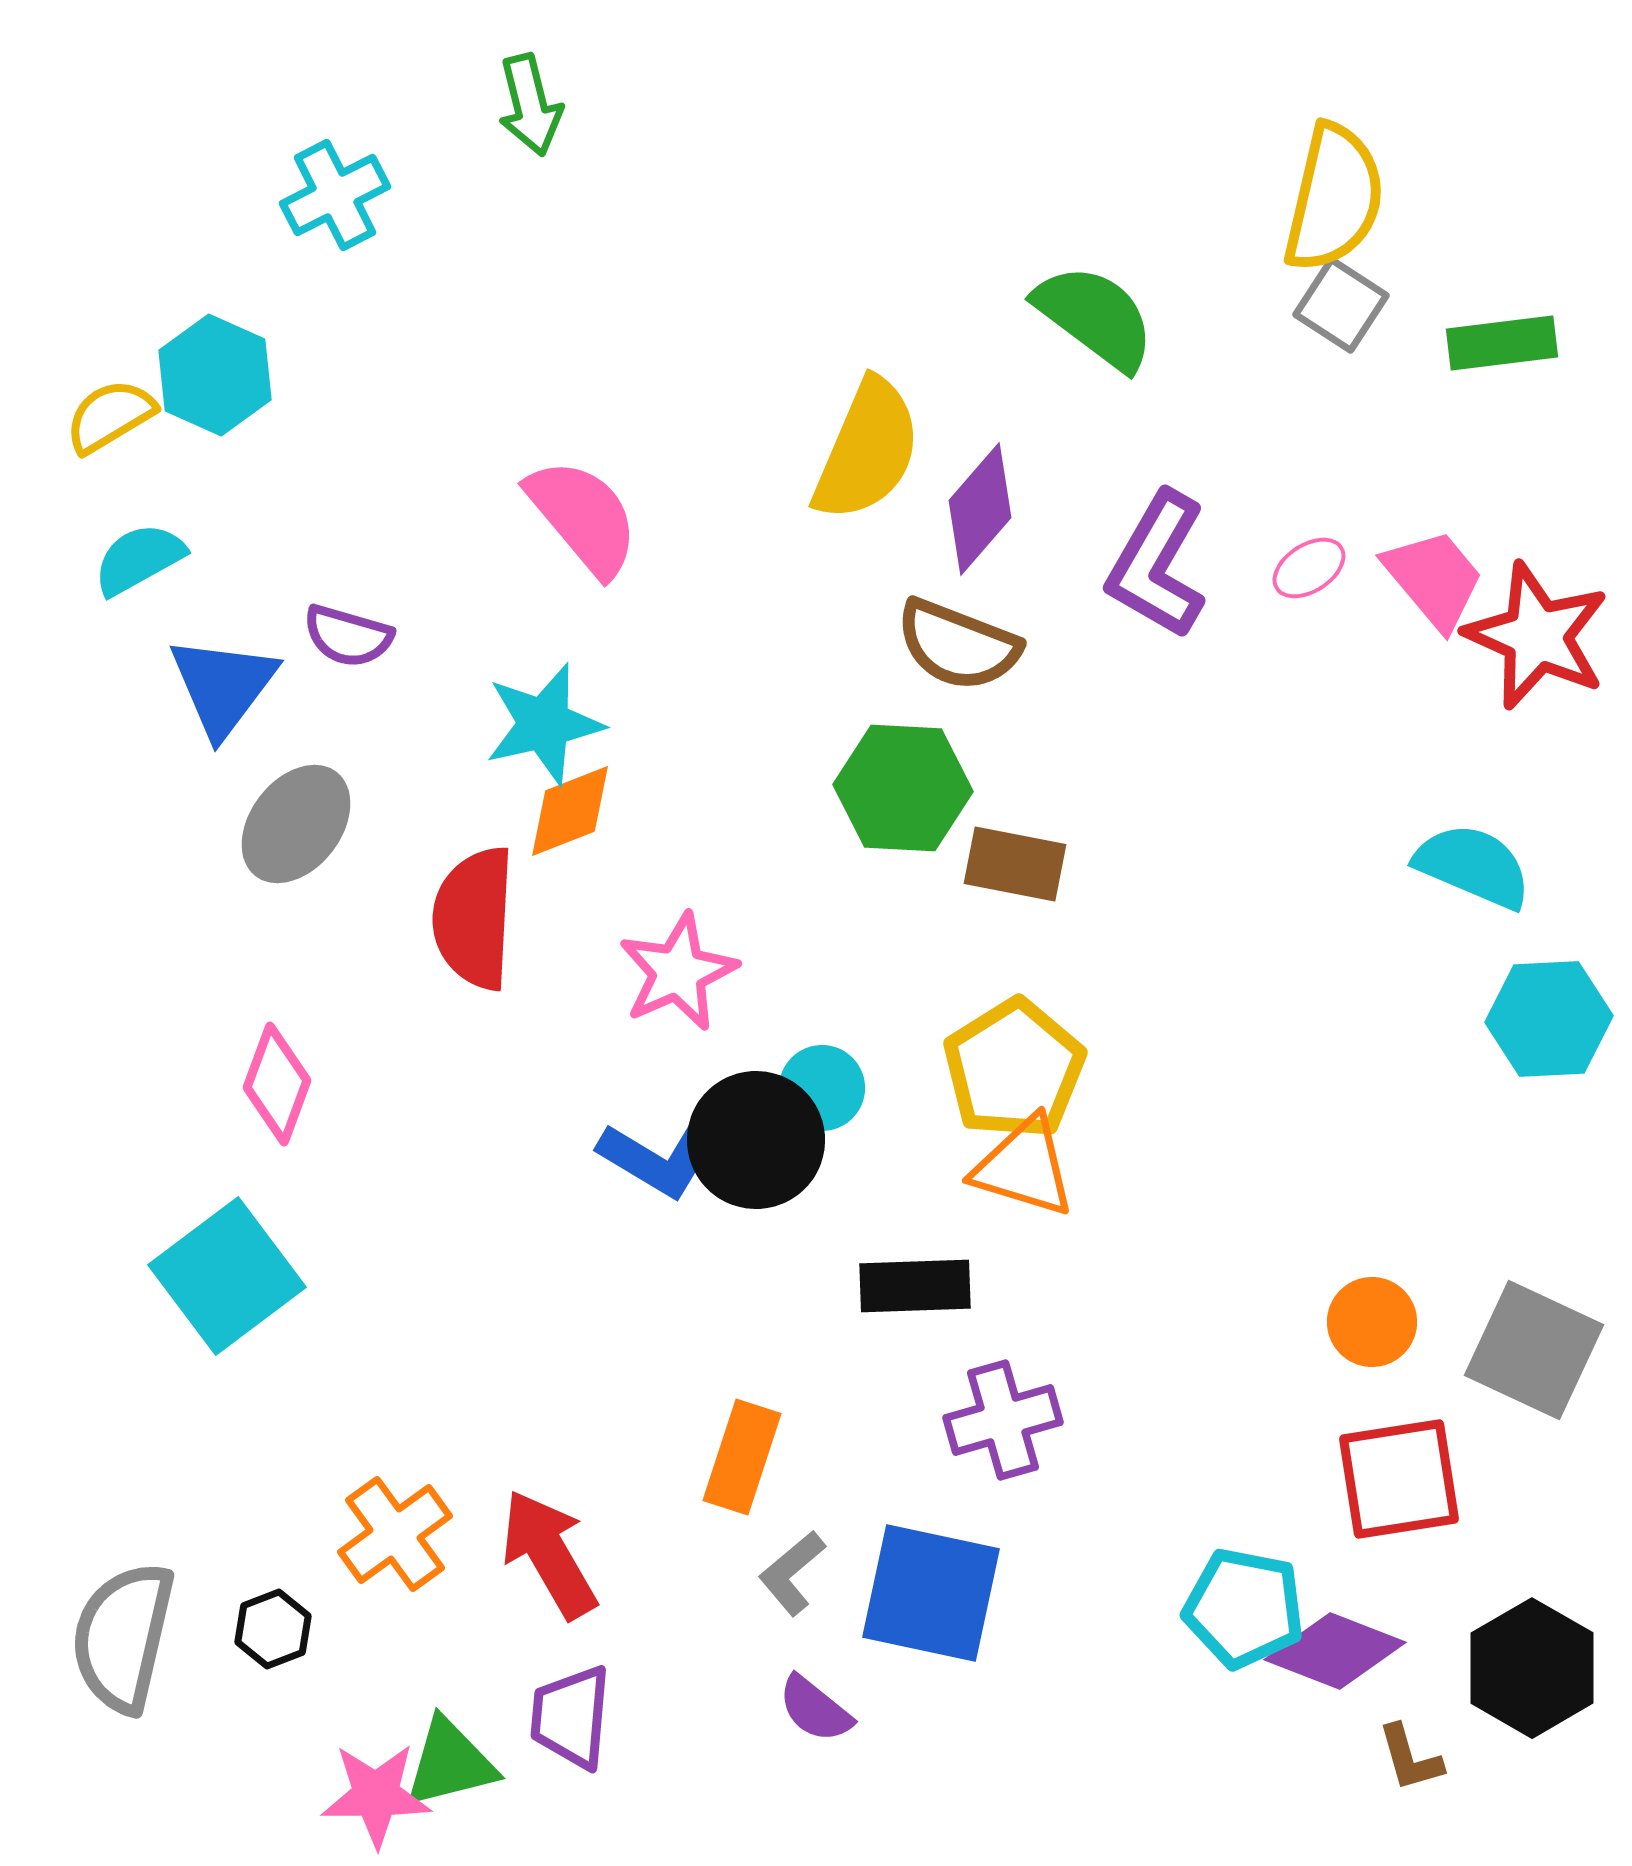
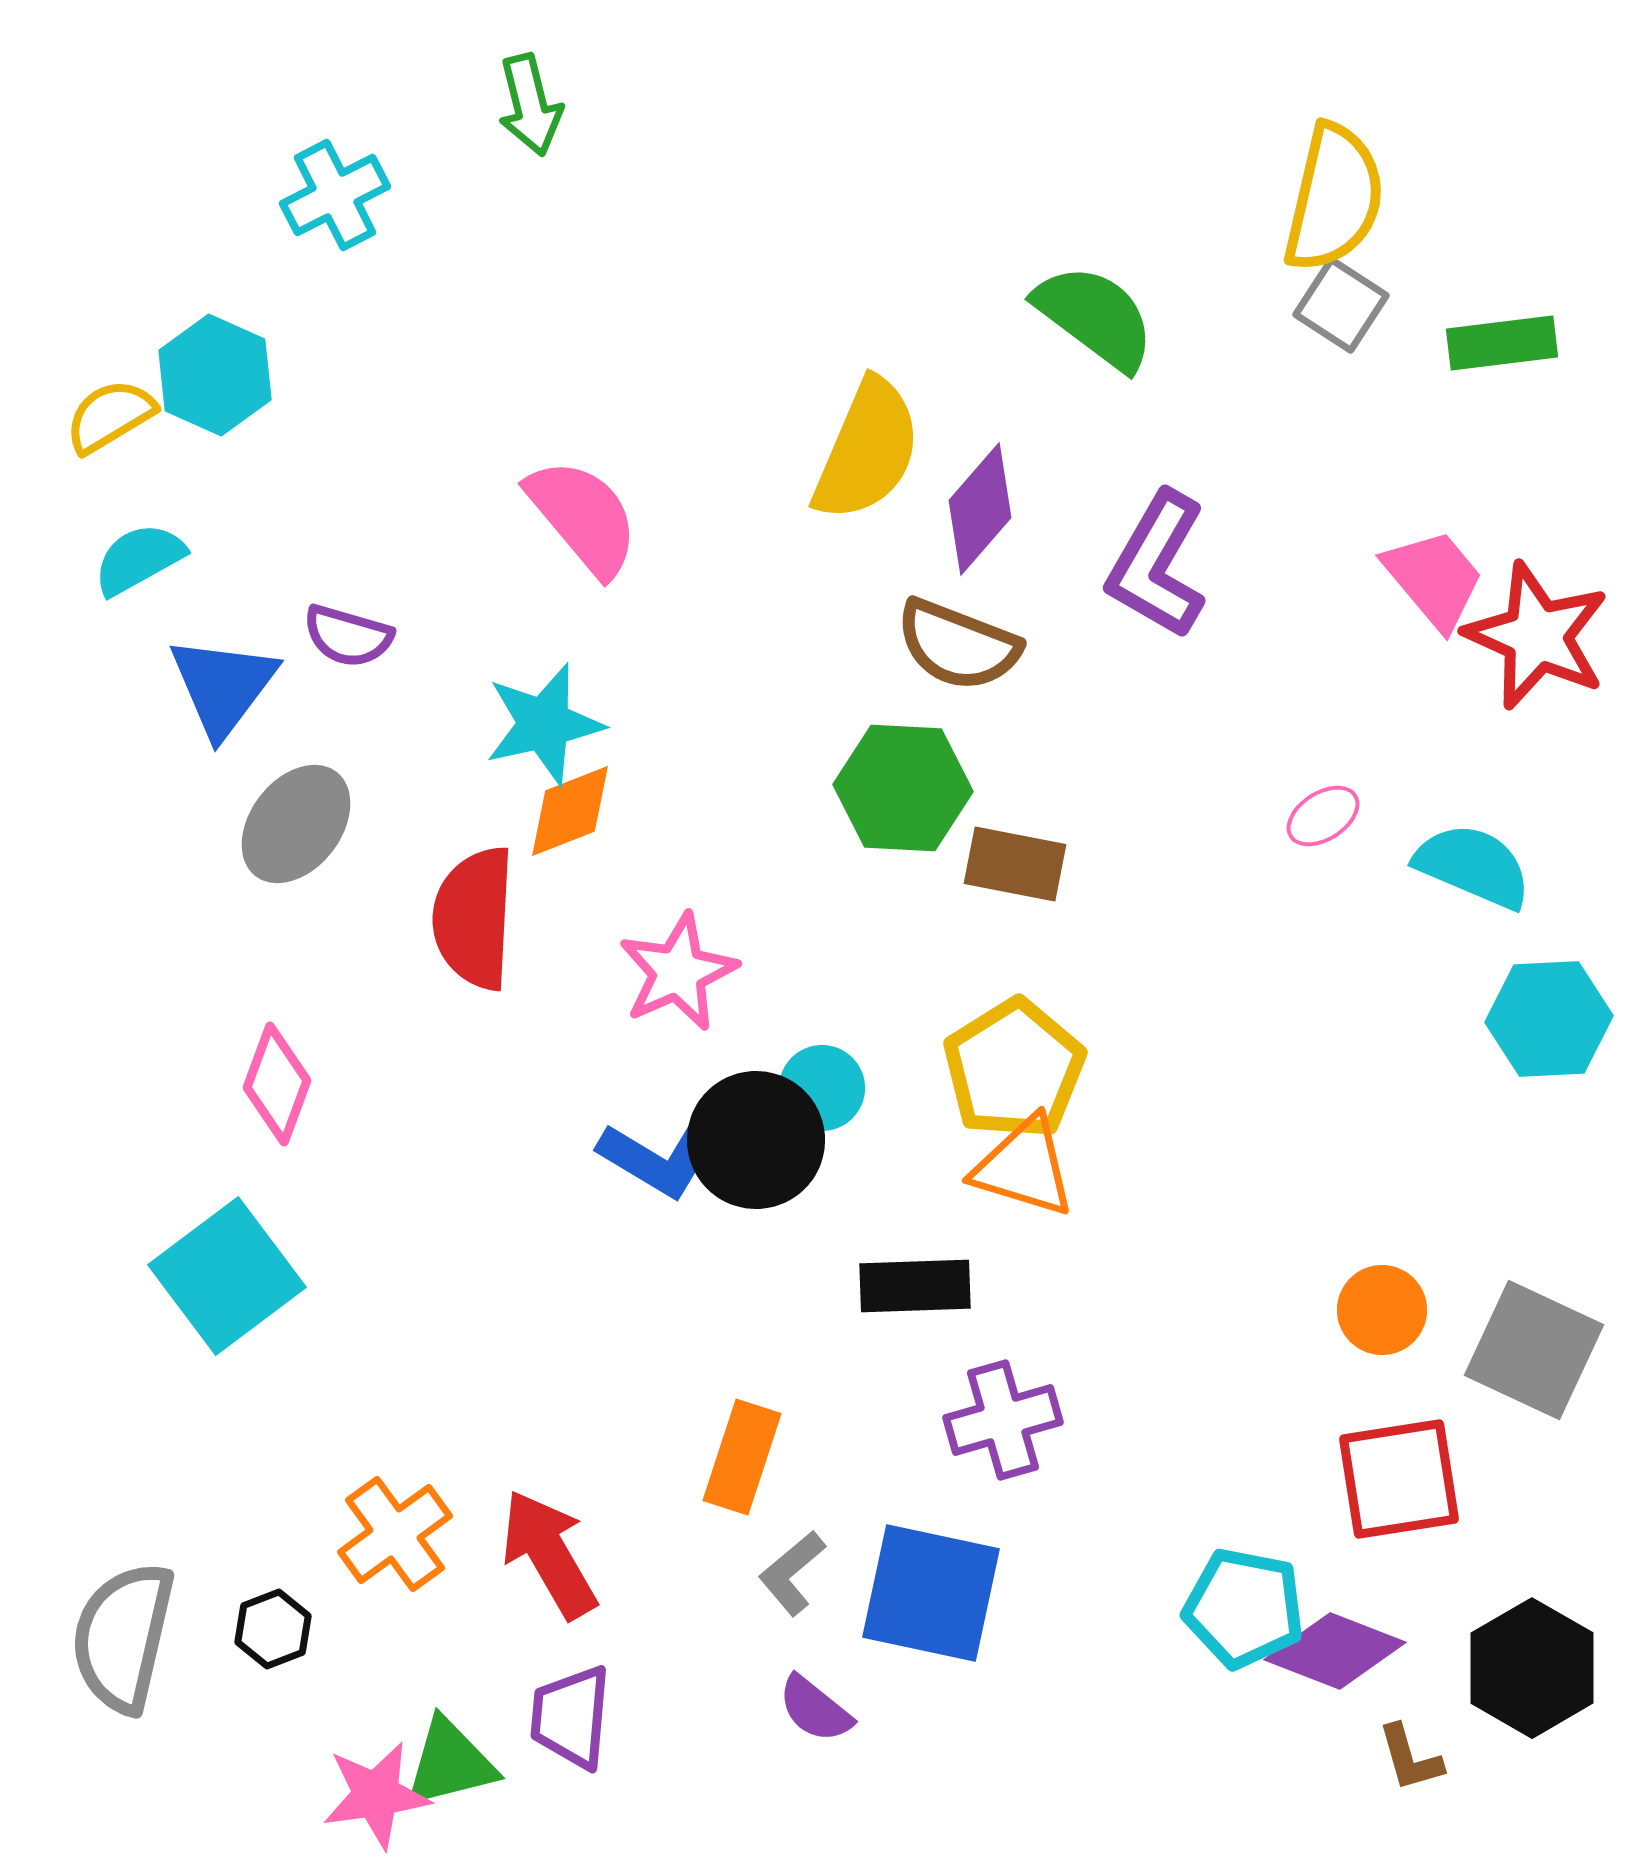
pink ellipse at (1309, 568): moved 14 px right, 248 px down
orange circle at (1372, 1322): moved 10 px right, 12 px up
pink star at (376, 1795): rotated 8 degrees counterclockwise
